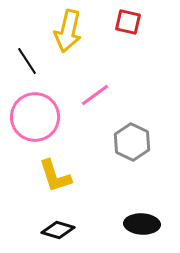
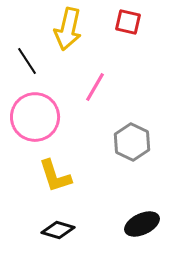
yellow arrow: moved 2 px up
pink line: moved 8 px up; rotated 24 degrees counterclockwise
black ellipse: rotated 28 degrees counterclockwise
